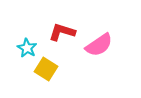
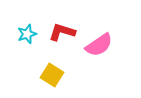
cyan star: moved 14 px up; rotated 24 degrees clockwise
yellow square: moved 6 px right, 6 px down
